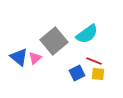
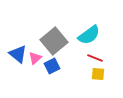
cyan semicircle: moved 2 px right, 1 px down
blue triangle: moved 1 px left, 3 px up
red line: moved 1 px right, 3 px up
blue square: moved 25 px left, 7 px up
